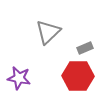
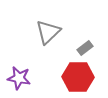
gray rectangle: rotated 14 degrees counterclockwise
red hexagon: moved 1 px down
